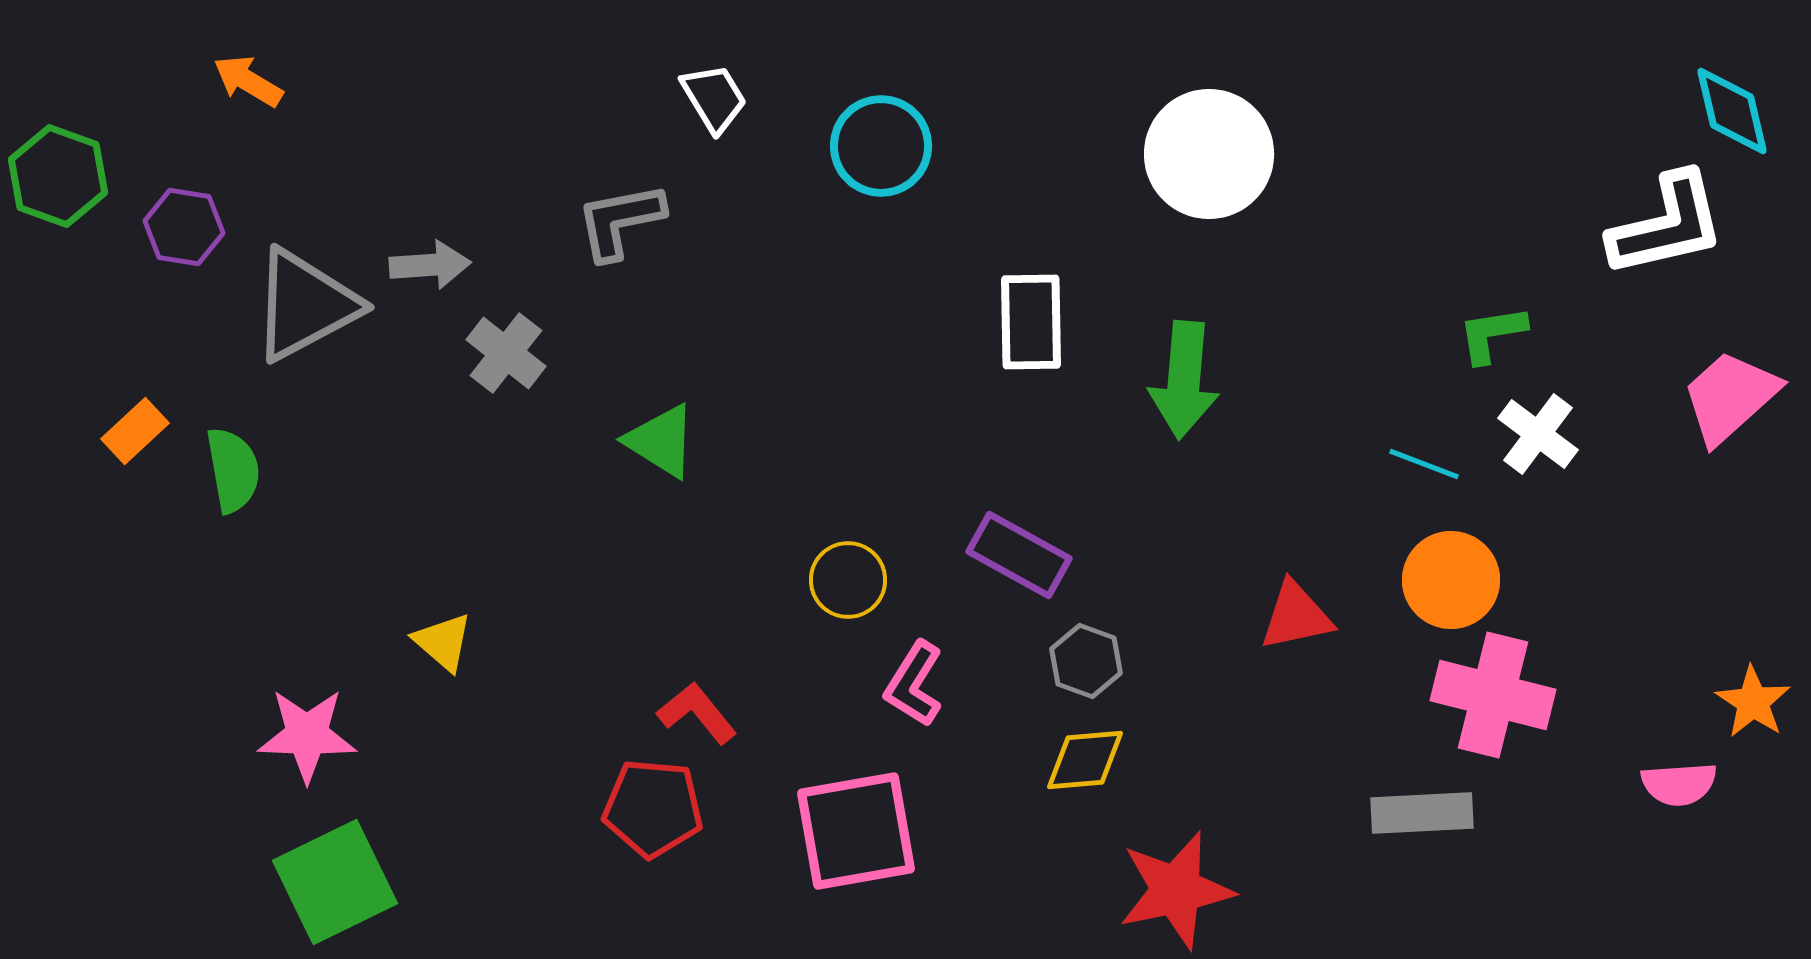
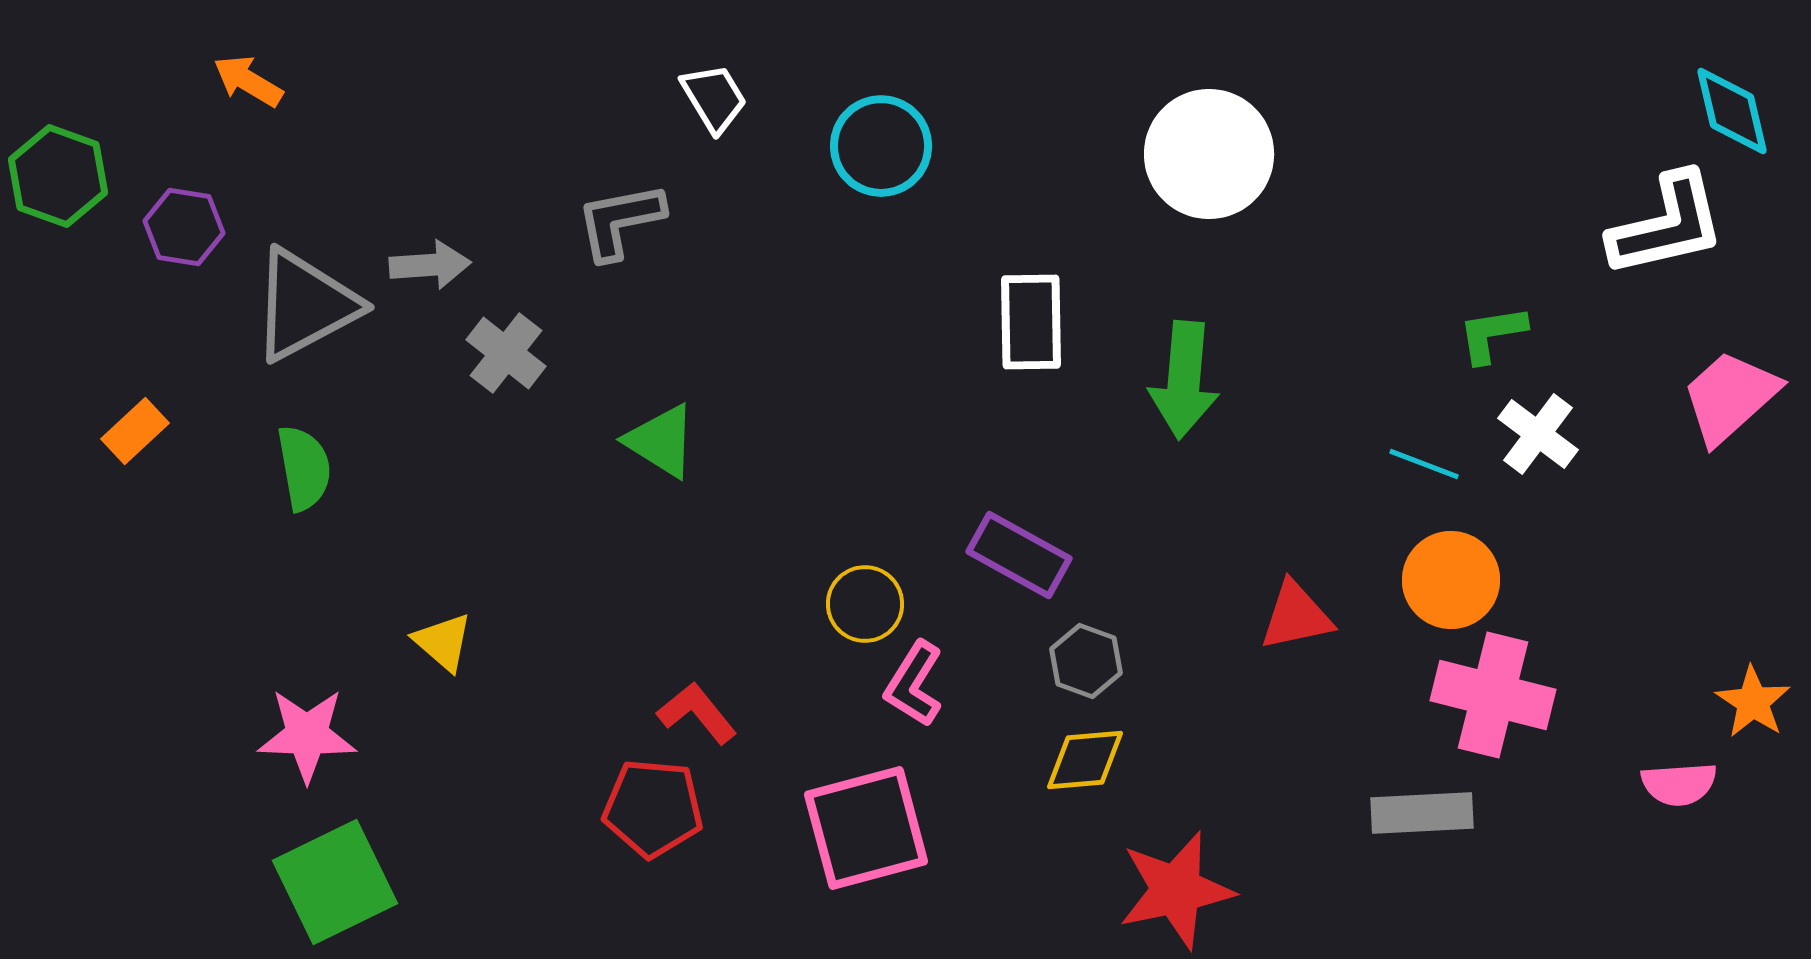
green semicircle: moved 71 px right, 2 px up
yellow circle: moved 17 px right, 24 px down
pink square: moved 10 px right, 3 px up; rotated 5 degrees counterclockwise
